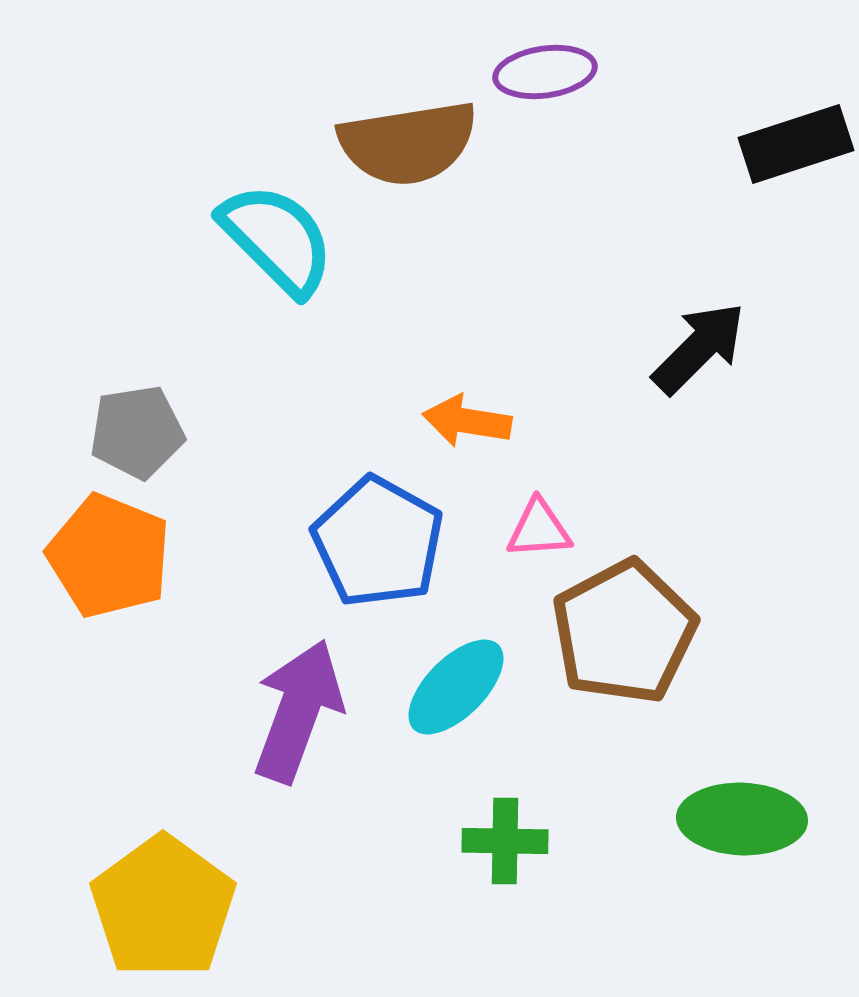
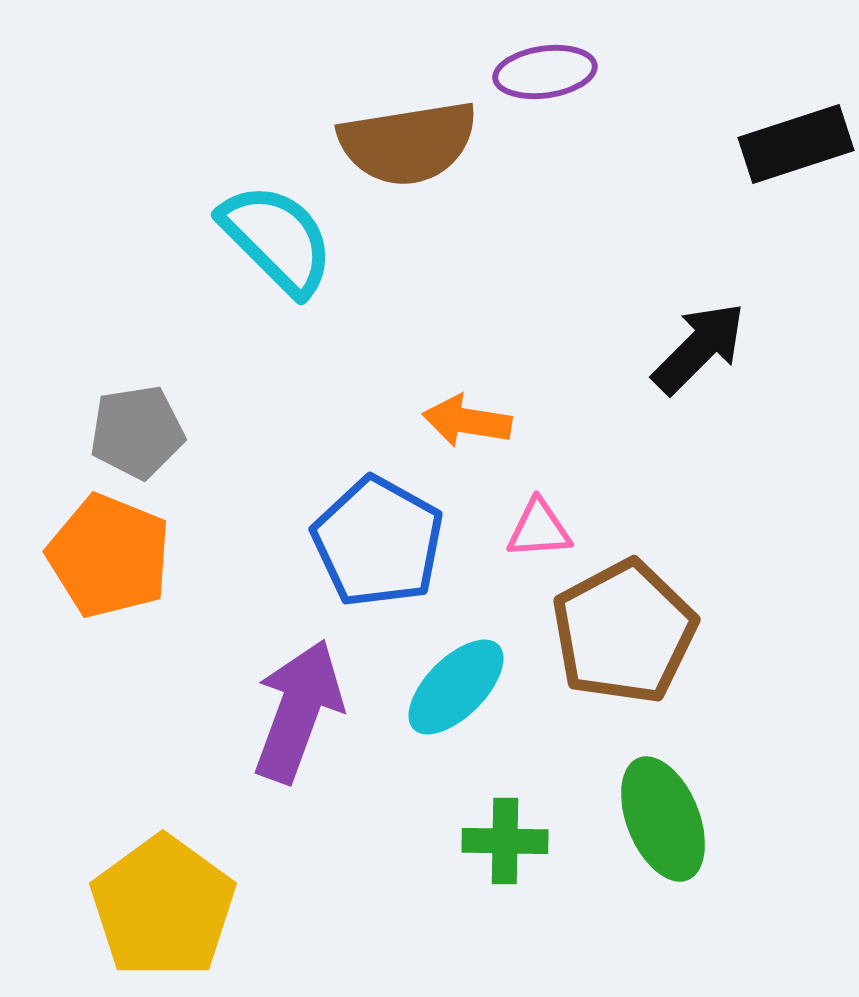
green ellipse: moved 79 px left; rotated 66 degrees clockwise
